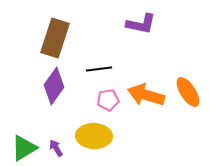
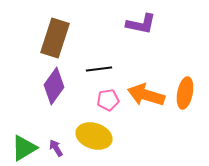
orange ellipse: moved 3 px left, 1 px down; rotated 44 degrees clockwise
yellow ellipse: rotated 16 degrees clockwise
